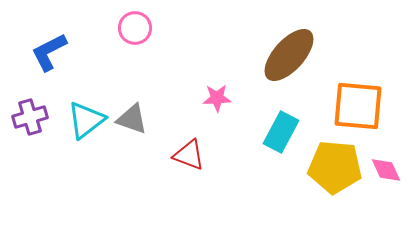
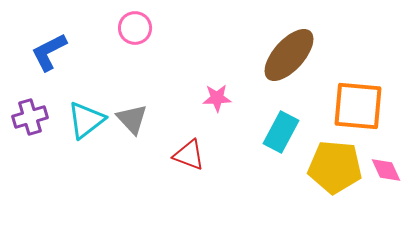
gray triangle: rotated 28 degrees clockwise
